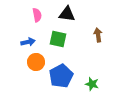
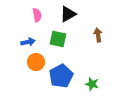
black triangle: moved 1 px right; rotated 36 degrees counterclockwise
